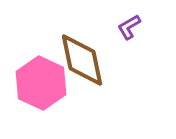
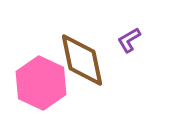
purple L-shape: moved 13 px down
